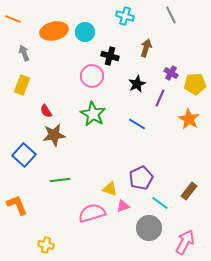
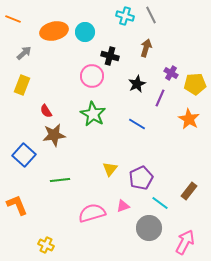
gray line: moved 20 px left
gray arrow: rotated 70 degrees clockwise
yellow triangle: moved 20 px up; rotated 49 degrees clockwise
yellow cross: rotated 14 degrees clockwise
